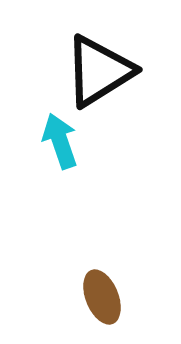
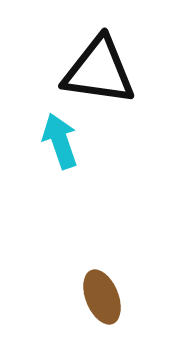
black triangle: rotated 40 degrees clockwise
